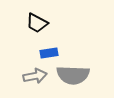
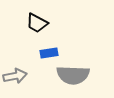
gray arrow: moved 20 px left
